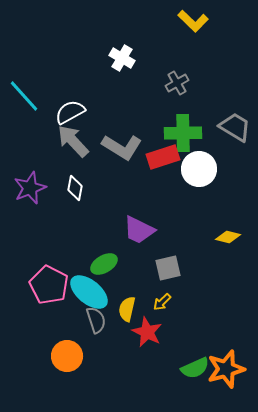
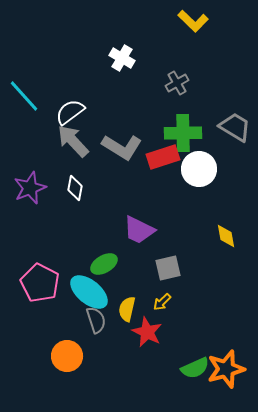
white semicircle: rotated 8 degrees counterclockwise
yellow diamond: moved 2 px left, 1 px up; rotated 65 degrees clockwise
pink pentagon: moved 9 px left, 2 px up
